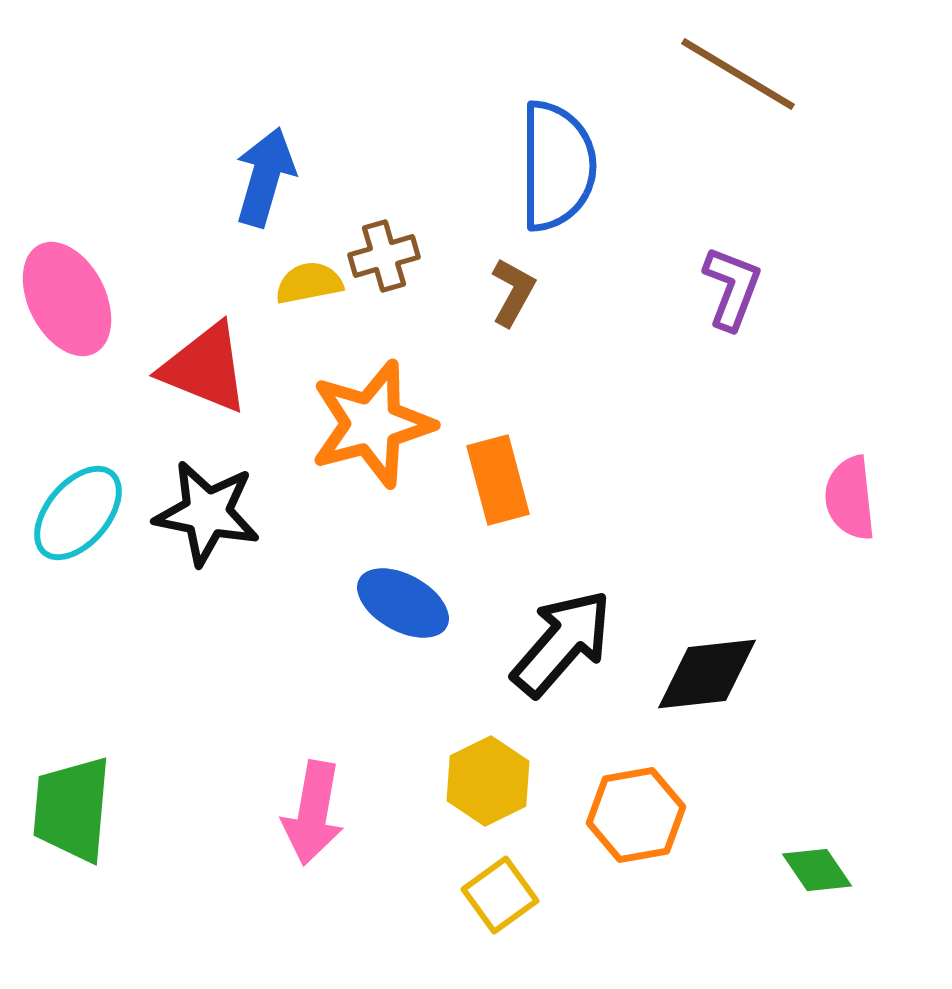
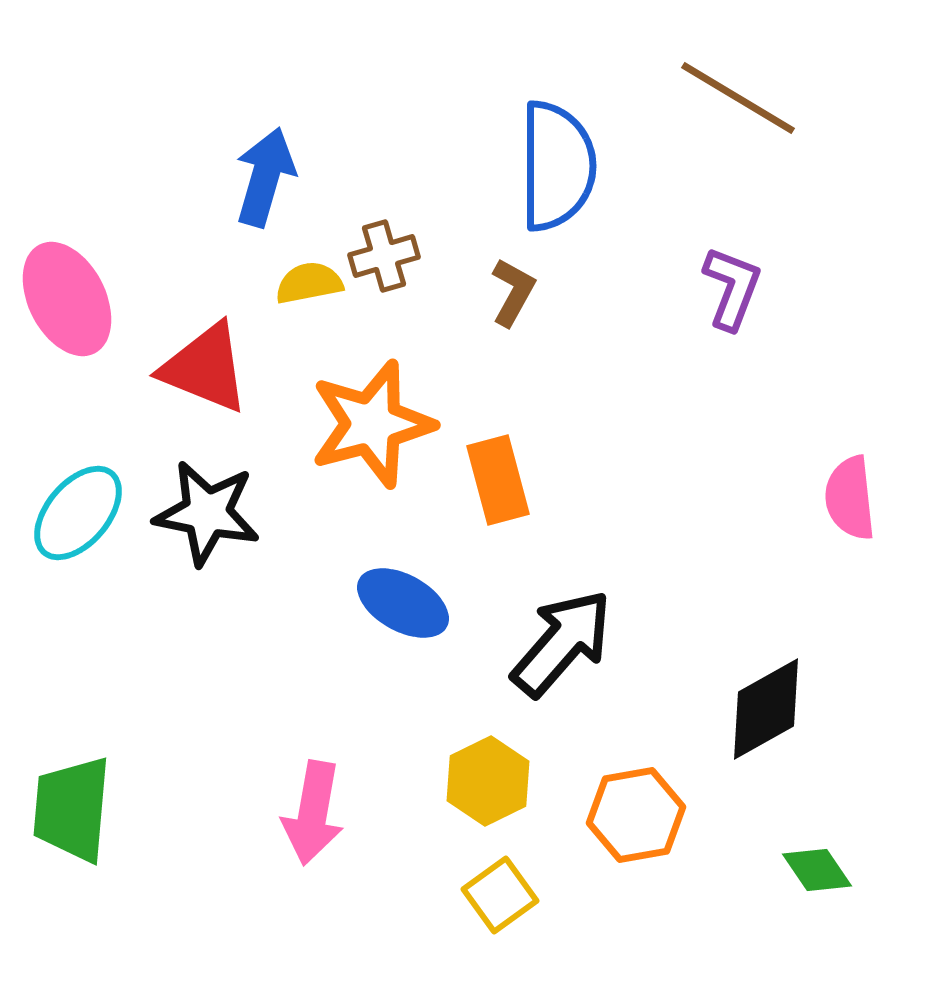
brown line: moved 24 px down
black diamond: moved 59 px right, 35 px down; rotated 23 degrees counterclockwise
